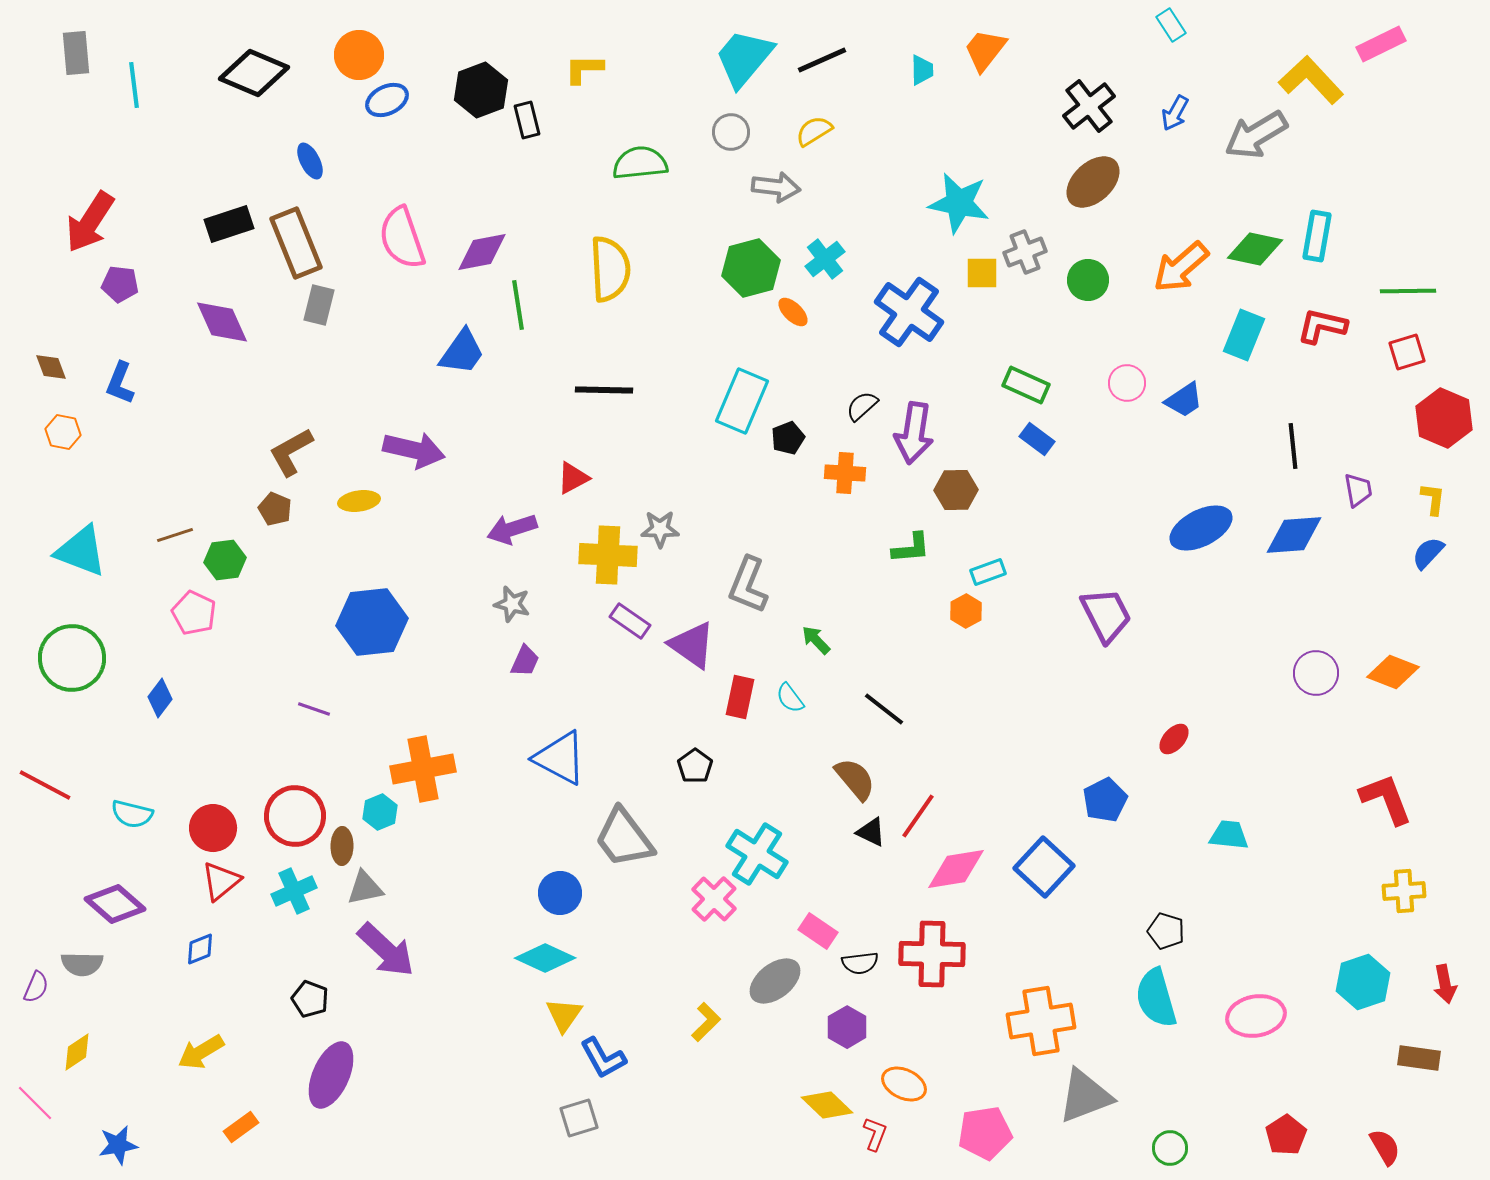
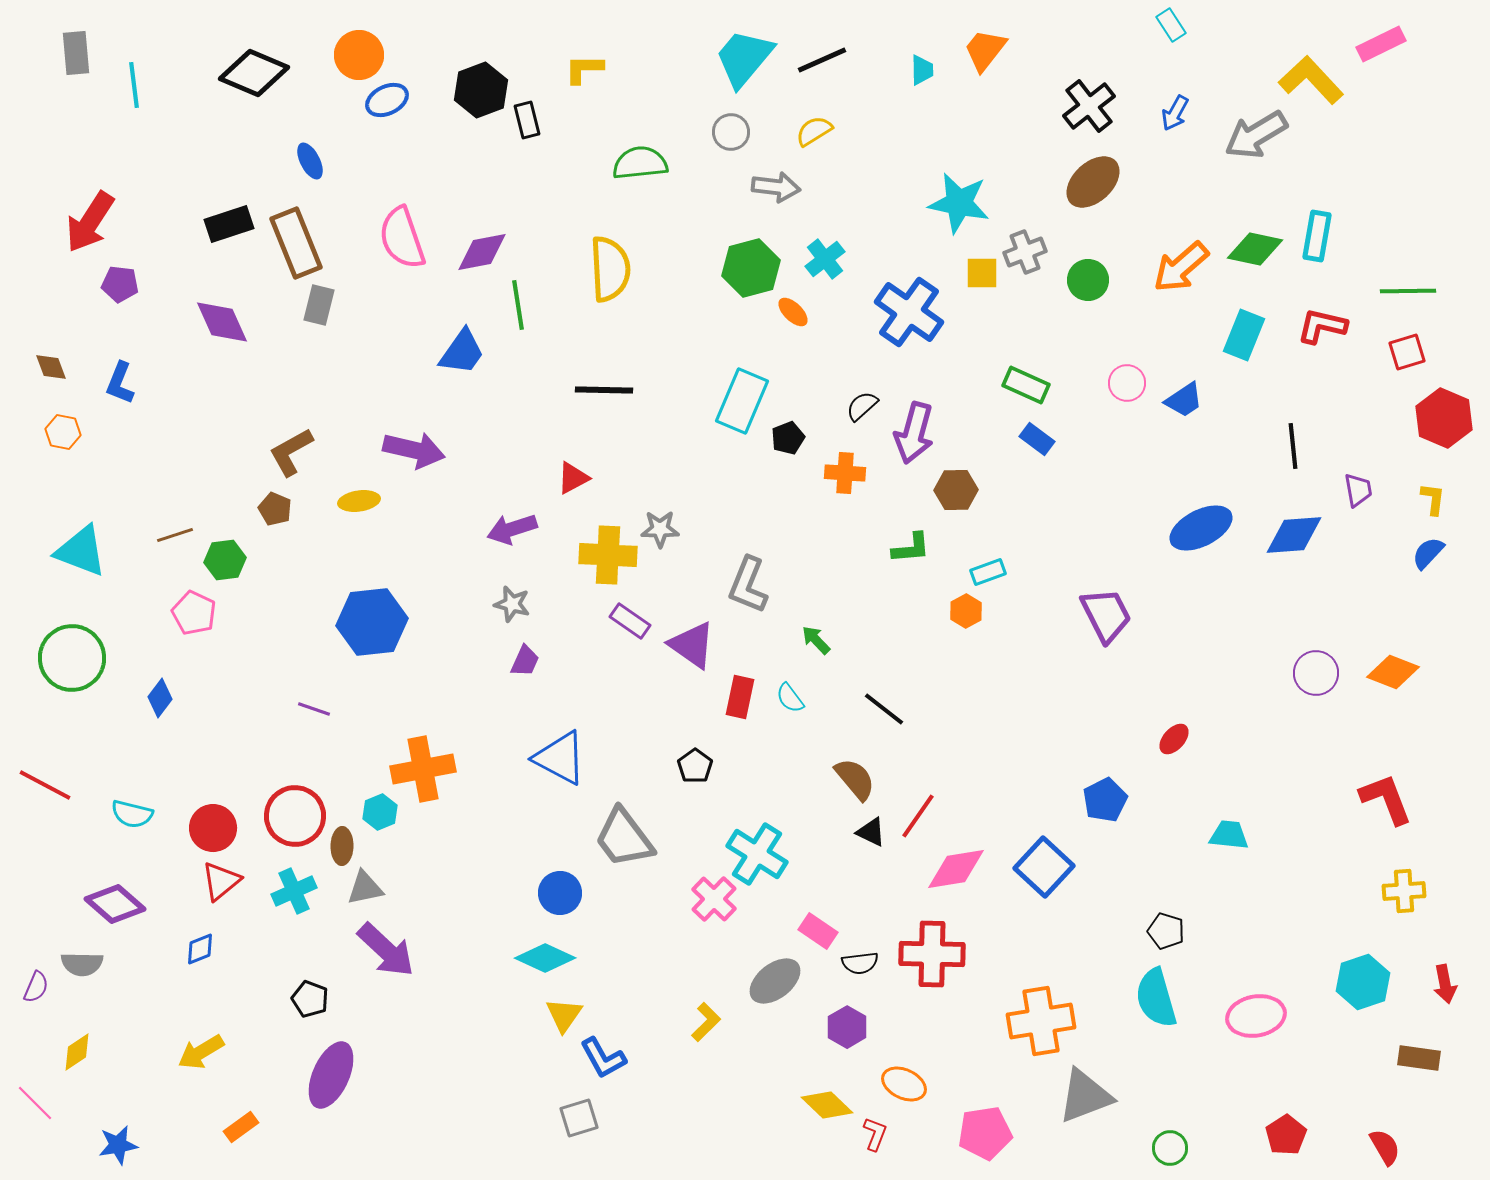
purple arrow at (914, 433): rotated 6 degrees clockwise
